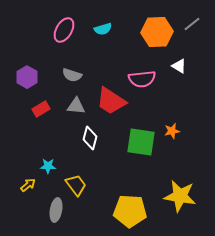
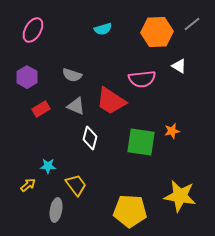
pink ellipse: moved 31 px left
gray triangle: rotated 18 degrees clockwise
